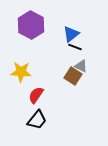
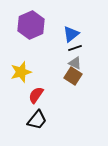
purple hexagon: rotated 8 degrees clockwise
black line: moved 1 px down; rotated 40 degrees counterclockwise
gray triangle: moved 6 px left, 3 px up
yellow star: rotated 20 degrees counterclockwise
